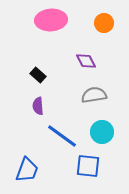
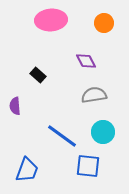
purple semicircle: moved 23 px left
cyan circle: moved 1 px right
